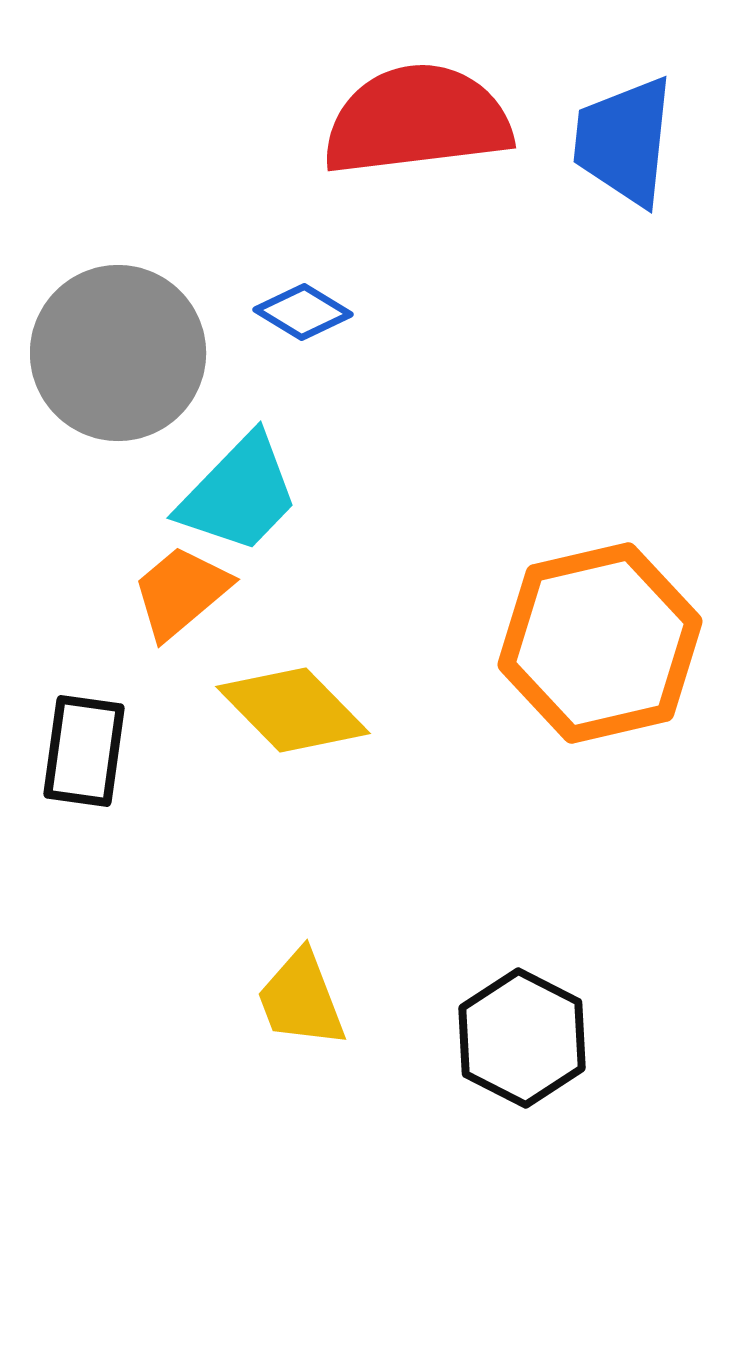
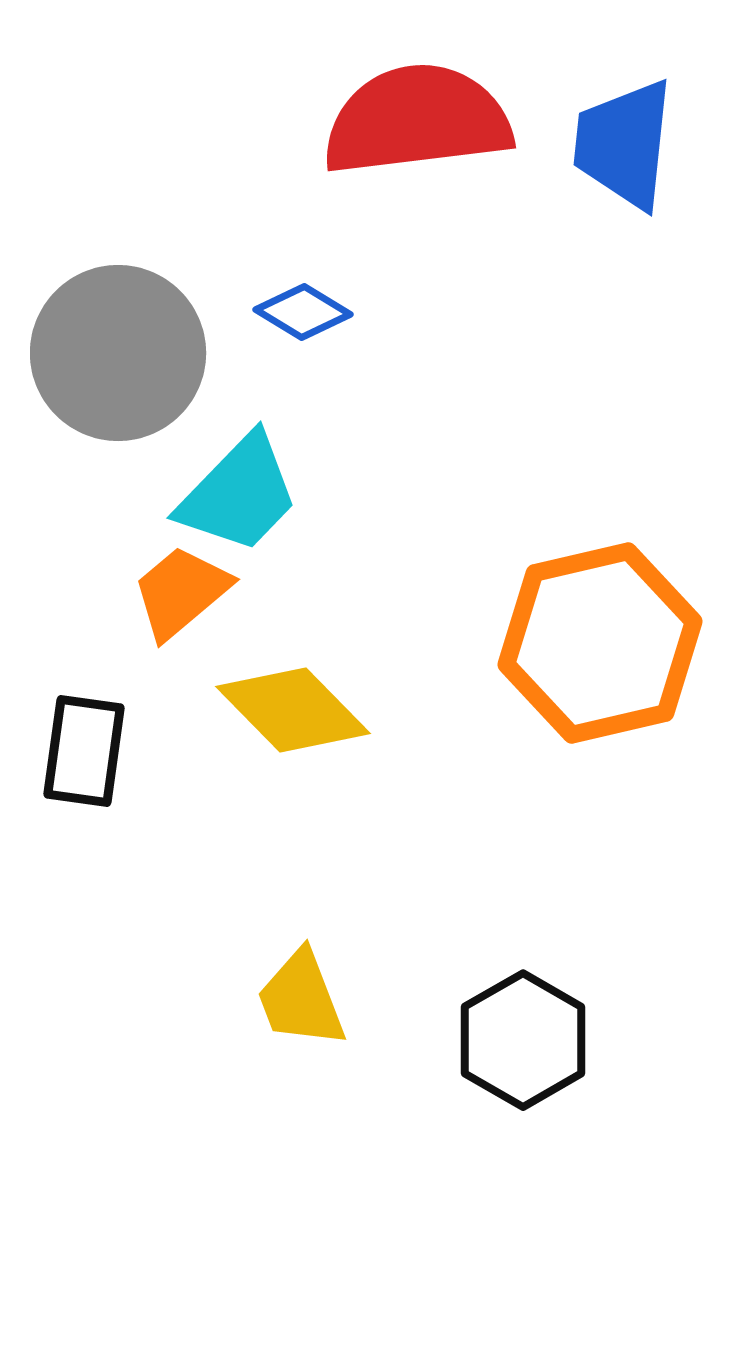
blue trapezoid: moved 3 px down
black hexagon: moved 1 px right, 2 px down; rotated 3 degrees clockwise
